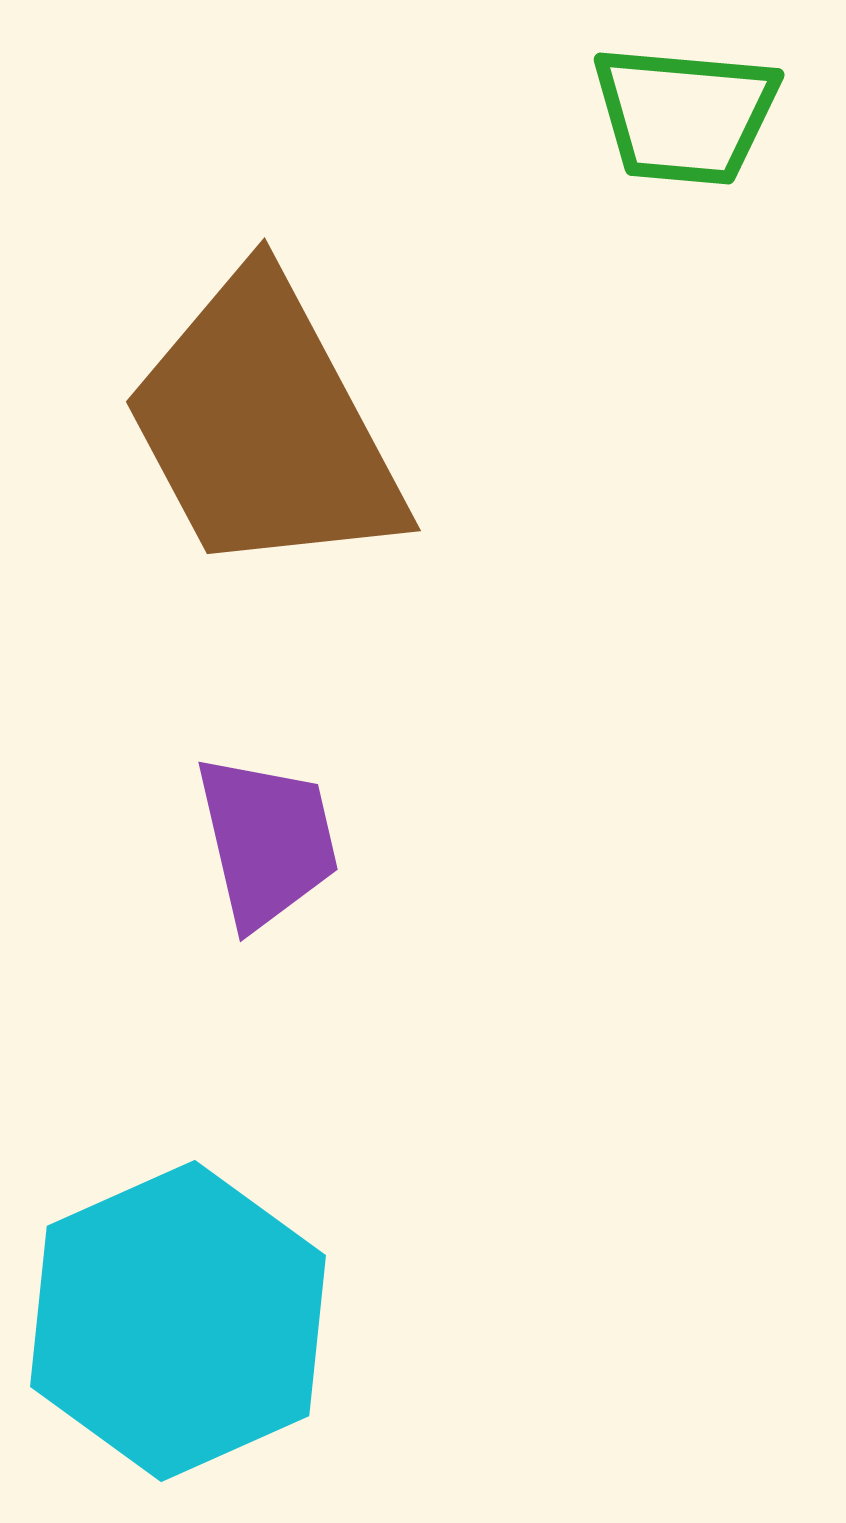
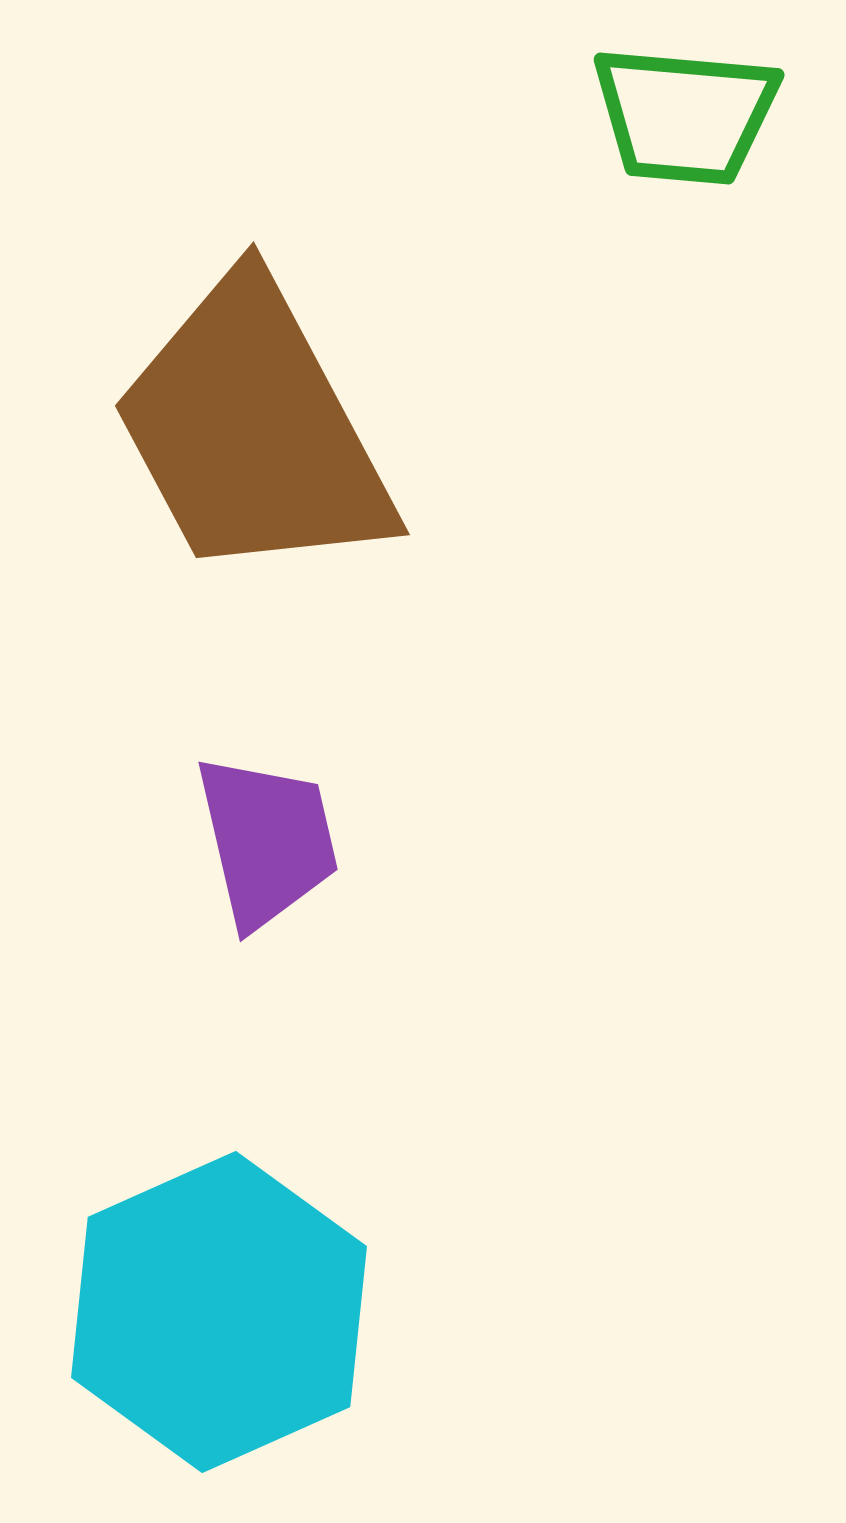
brown trapezoid: moved 11 px left, 4 px down
cyan hexagon: moved 41 px right, 9 px up
